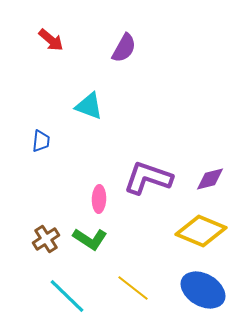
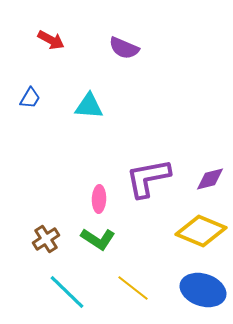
red arrow: rotated 12 degrees counterclockwise
purple semicircle: rotated 84 degrees clockwise
cyan triangle: rotated 16 degrees counterclockwise
blue trapezoid: moved 11 px left, 43 px up; rotated 25 degrees clockwise
purple L-shape: rotated 30 degrees counterclockwise
green L-shape: moved 8 px right
blue ellipse: rotated 12 degrees counterclockwise
cyan line: moved 4 px up
